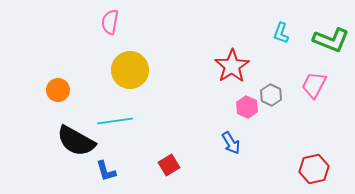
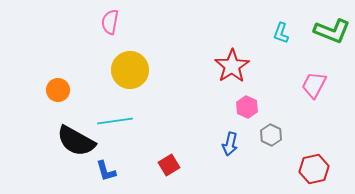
green L-shape: moved 1 px right, 9 px up
gray hexagon: moved 40 px down
blue arrow: moved 1 px left, 1 px down; rotated 45 degrees clockwise
